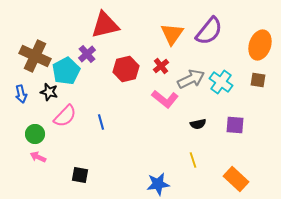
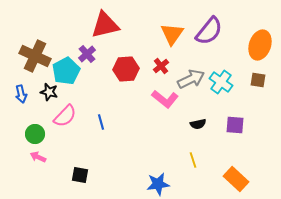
red hexagon: rotated 10 degrees clockwise
